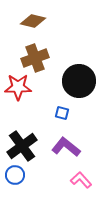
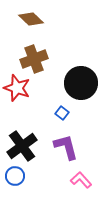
brown diamond: moved 2 px left, 2 px up; rotated 30 degrees clockwise
brown cross: moved 1 px left, 1 px down
black circle: moved 2 px right, 2 px down
red star: moved 1 px left, 1 px down; rotated 20 degrees clockwise
blue square: rotated 24 degrees clockwise
purple L-shape: rotated 36 degrees clockwise
blue circle: moved 1 px down
